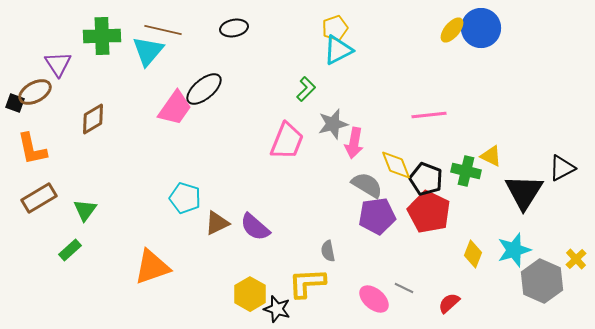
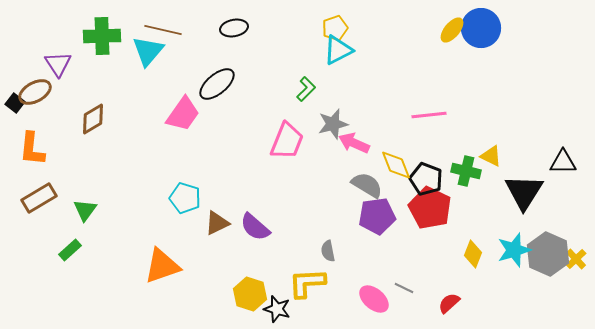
black ellipse at (204, 89): moved 13 px right, 5 px up
black square at (15, 103): rotated 18 degrees clockwise
pink trapezoid at (175, 108): moved 8 px right, 6 px down
pink arrow at (354, 143): rotated 104 degrees clockwise
orange L-shape at (32, 149): rotated 18 degrees clockwise
black triangle at (562, 168): moved 1 px right, 6 px up; rotated 28 degrees clockwise
red pentagon at (429, 212): moved 1 px right, 4 px up
orange triangle at (152, 267): moved 10 px right, 1 px up
gray hexagon at (542, 281): moved 6 px right, 27 px up
yellow hexagon at (250, 294): rotated 12 degrees counterclockwise
